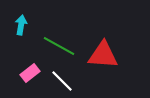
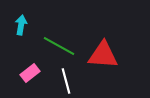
white line: moved 4 px right; rotated 30 degrees clockwise
